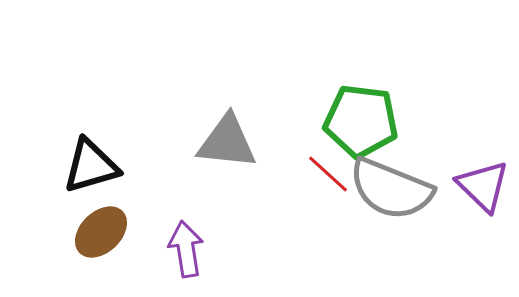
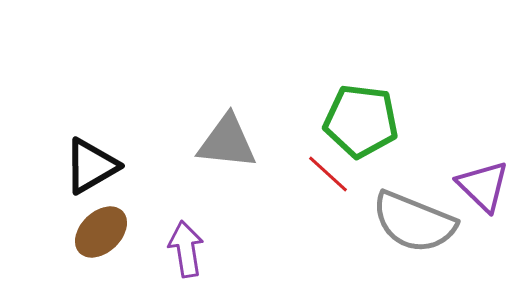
black triangle: rotated 14 degrees counterclockwise
gray semicircle: moved 23 px right, 33 px down
